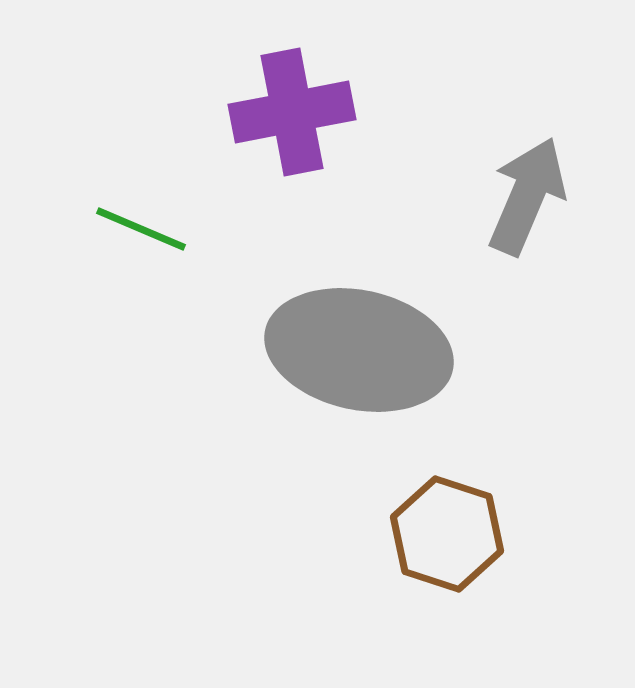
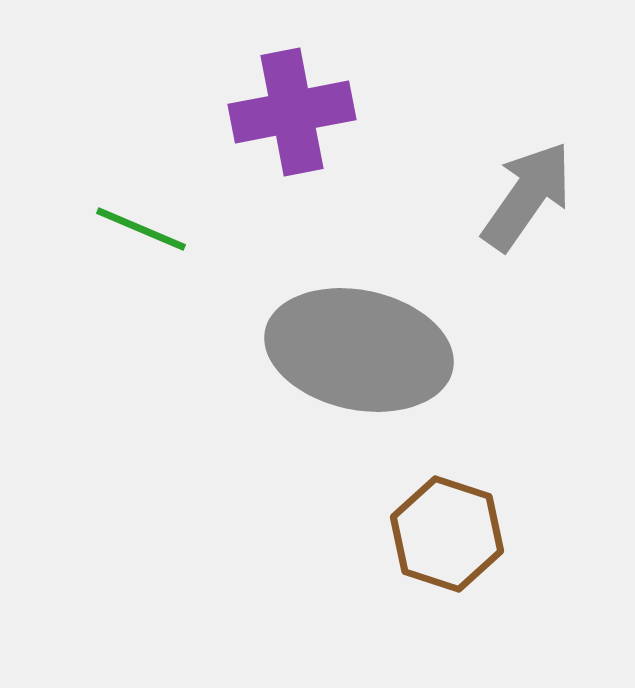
gray arrow: rotated 12 degrees clockwise
